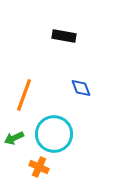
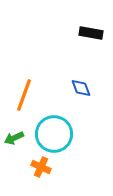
black rectangle: moved 27 px right, 3 px up
orange cross: moved 2 px right
